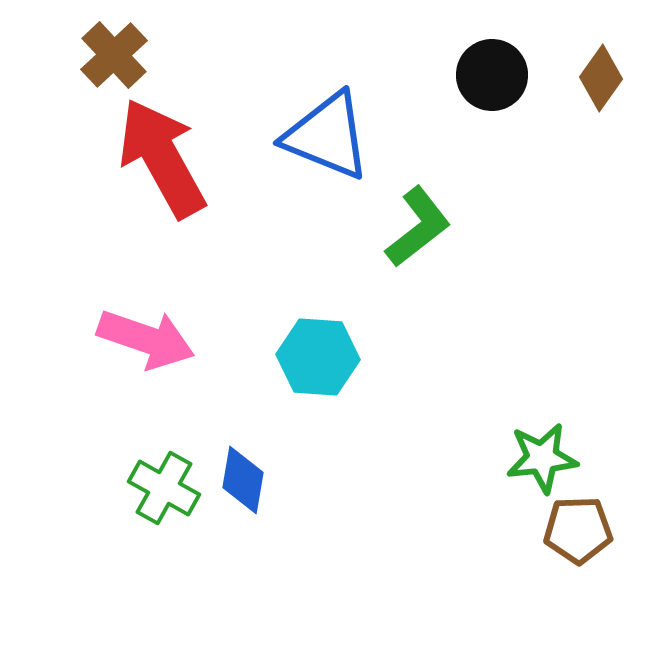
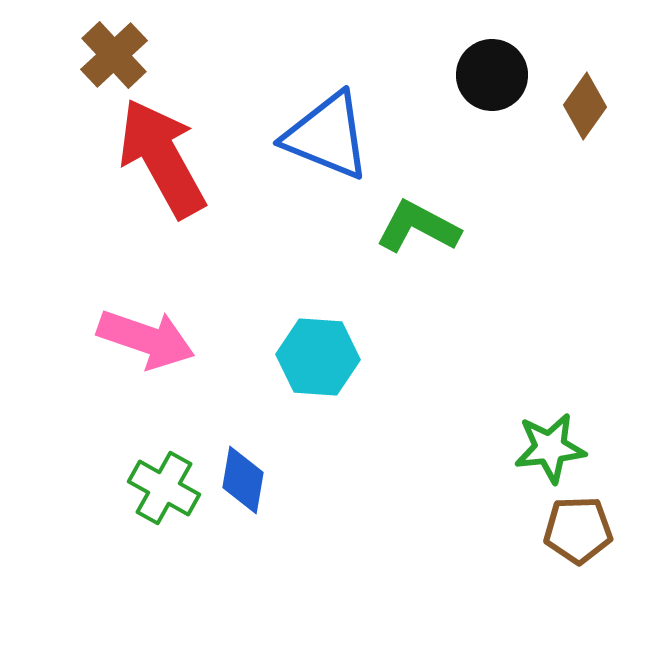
brown diamond: moved 16 px left, 28 px down
green L-shape: rotated 114 degrees counterclockwise
green star: moved 8 px right, 10 px up
